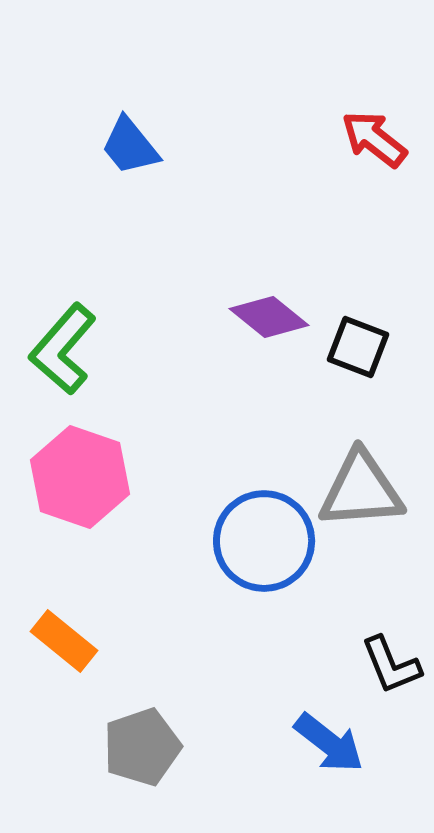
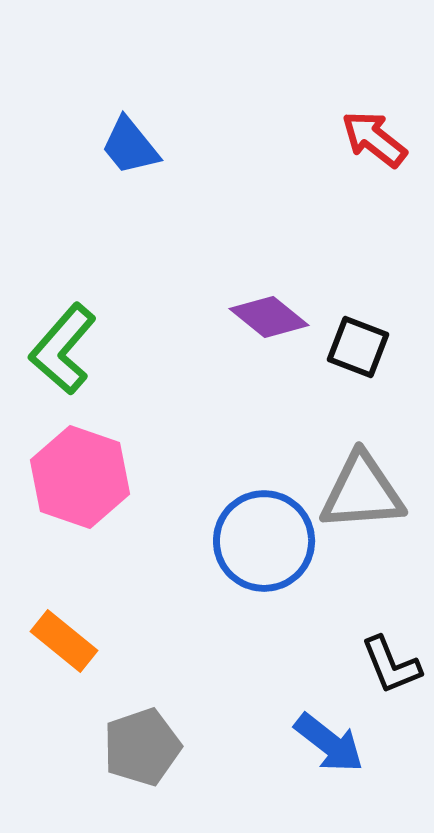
gray triangle: moved 1 px right, 2 px down
